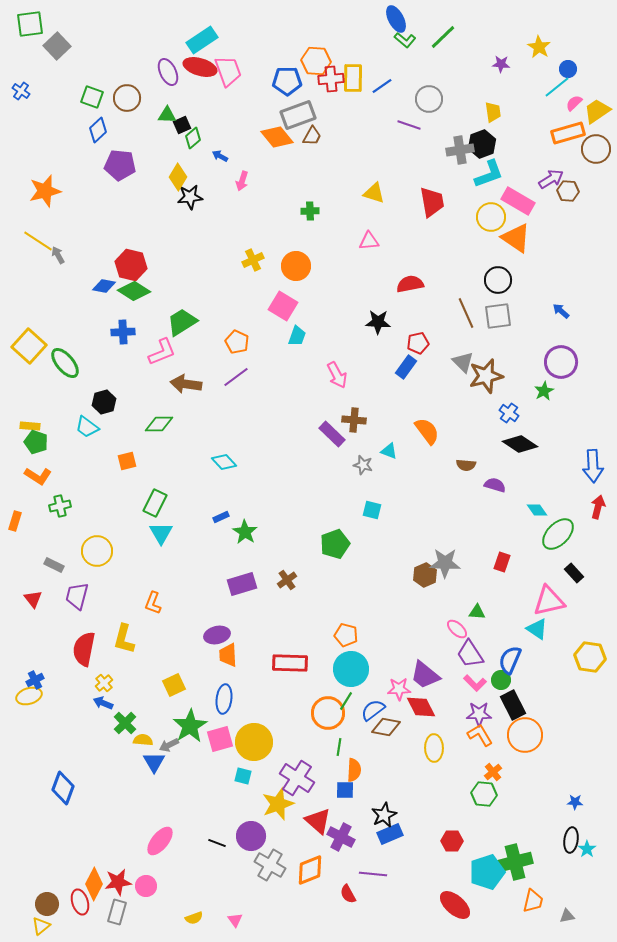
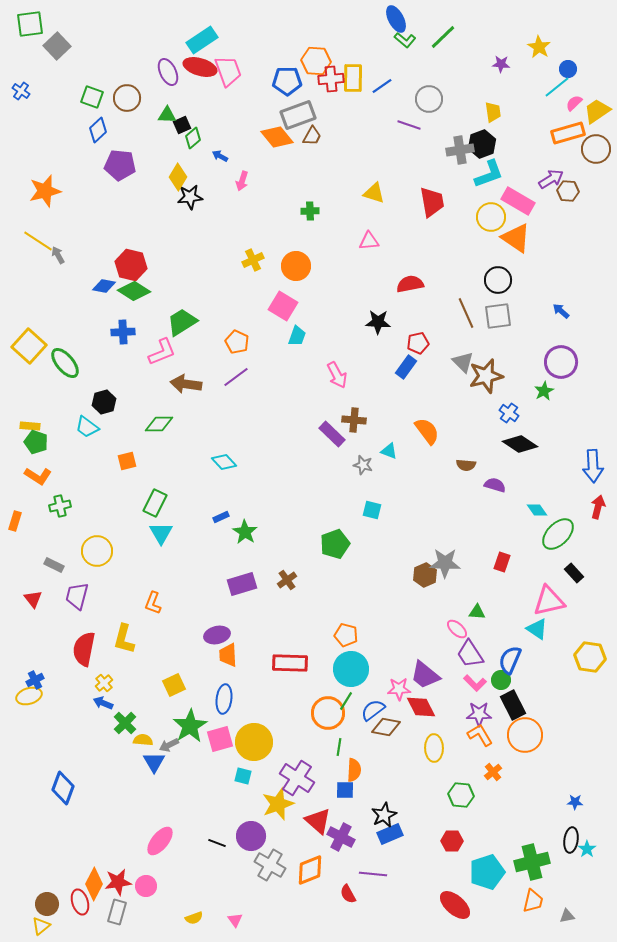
green hexagon at (484, 794): moved 23 px left, 1 px down
green cross at (515, 862): moved 17 px right
